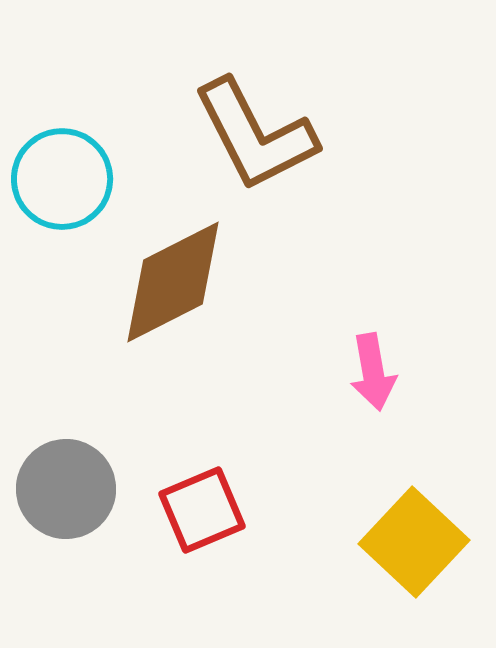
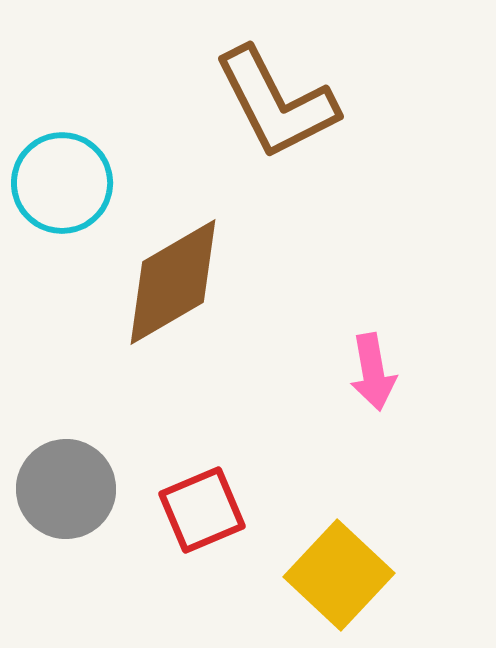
brown L-shape: moved 21 px right, 32 px up
cyan circle: moved 4 px down
brown diamond: rotated 3 degrees counterclockwise
yellow square: moved 75 px left, 33 px down
